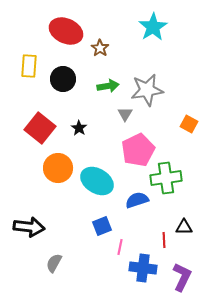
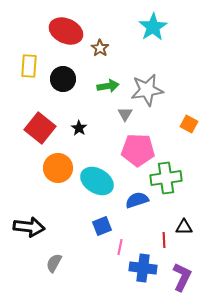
pink pentagon: rotated 28 degrees clockwise
